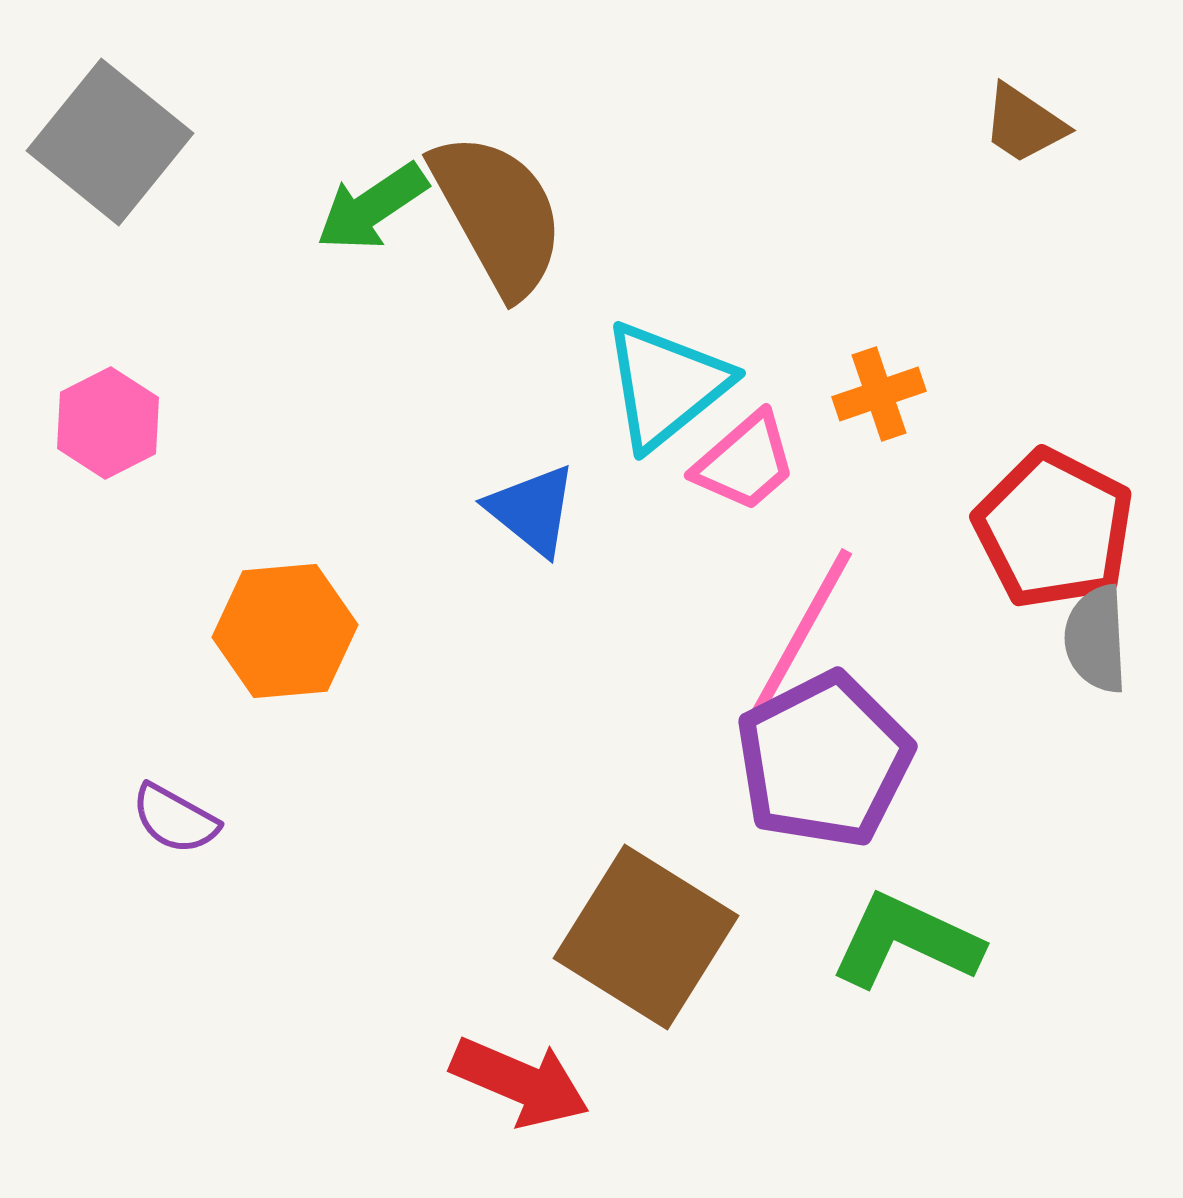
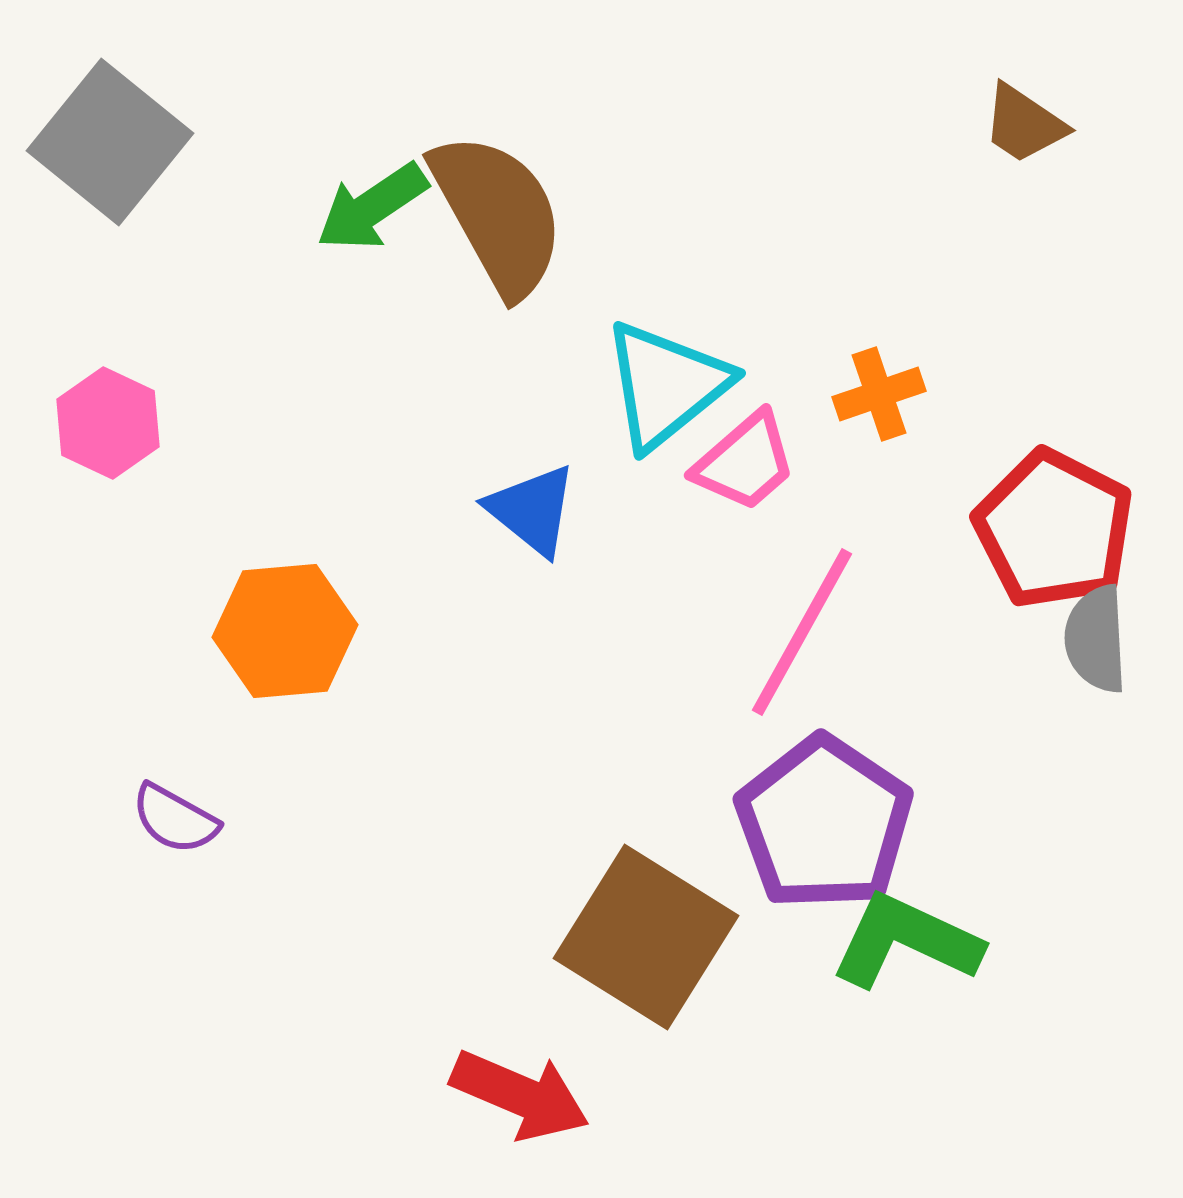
pink hexagon: rotated 8 degrees counterclockwise
purple pentagon: moved 63 px down; rotated 11 degrees counterclockwise
red arrow: moved 13 px down
